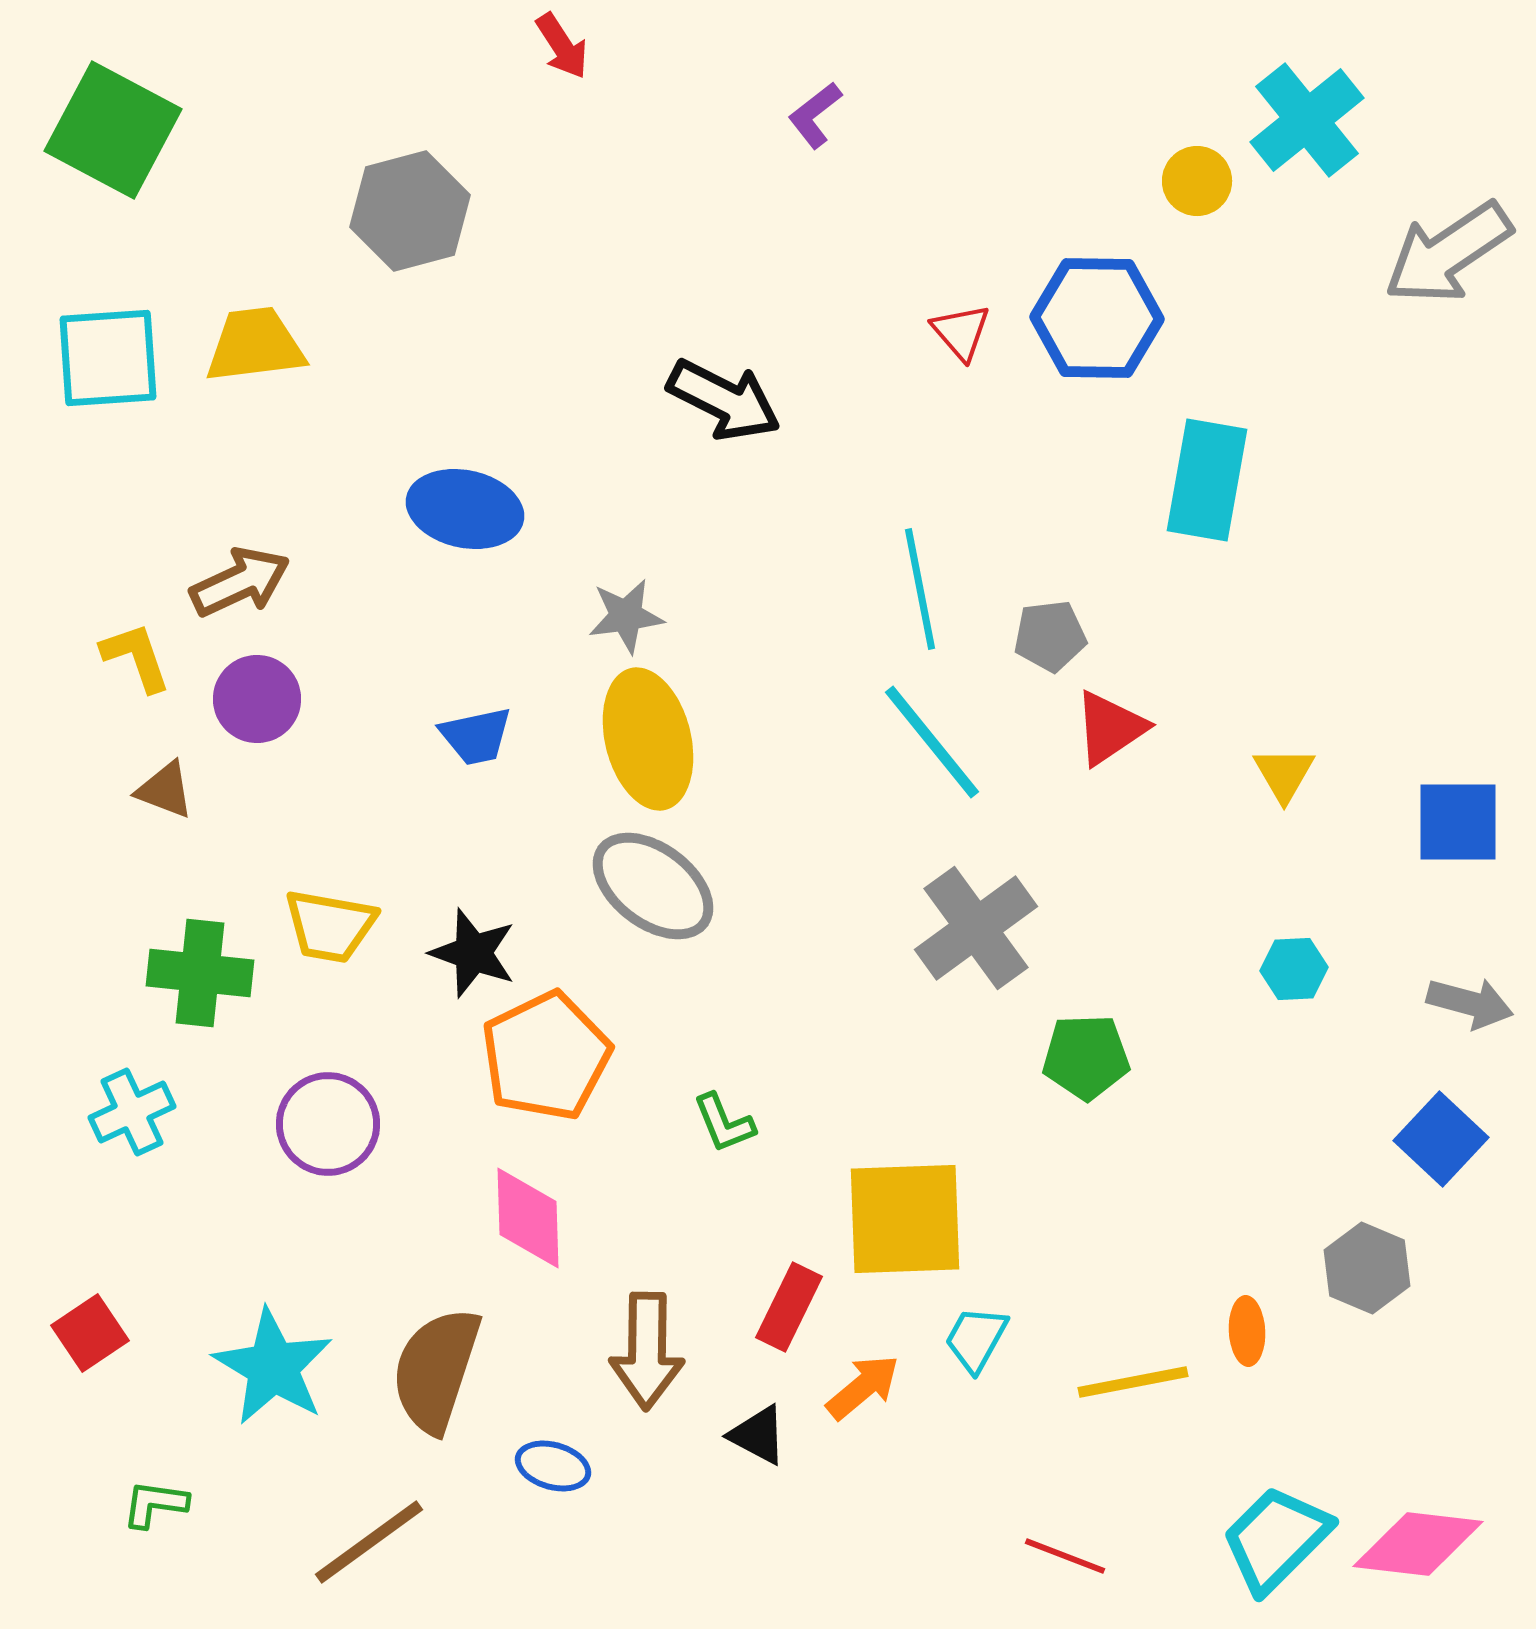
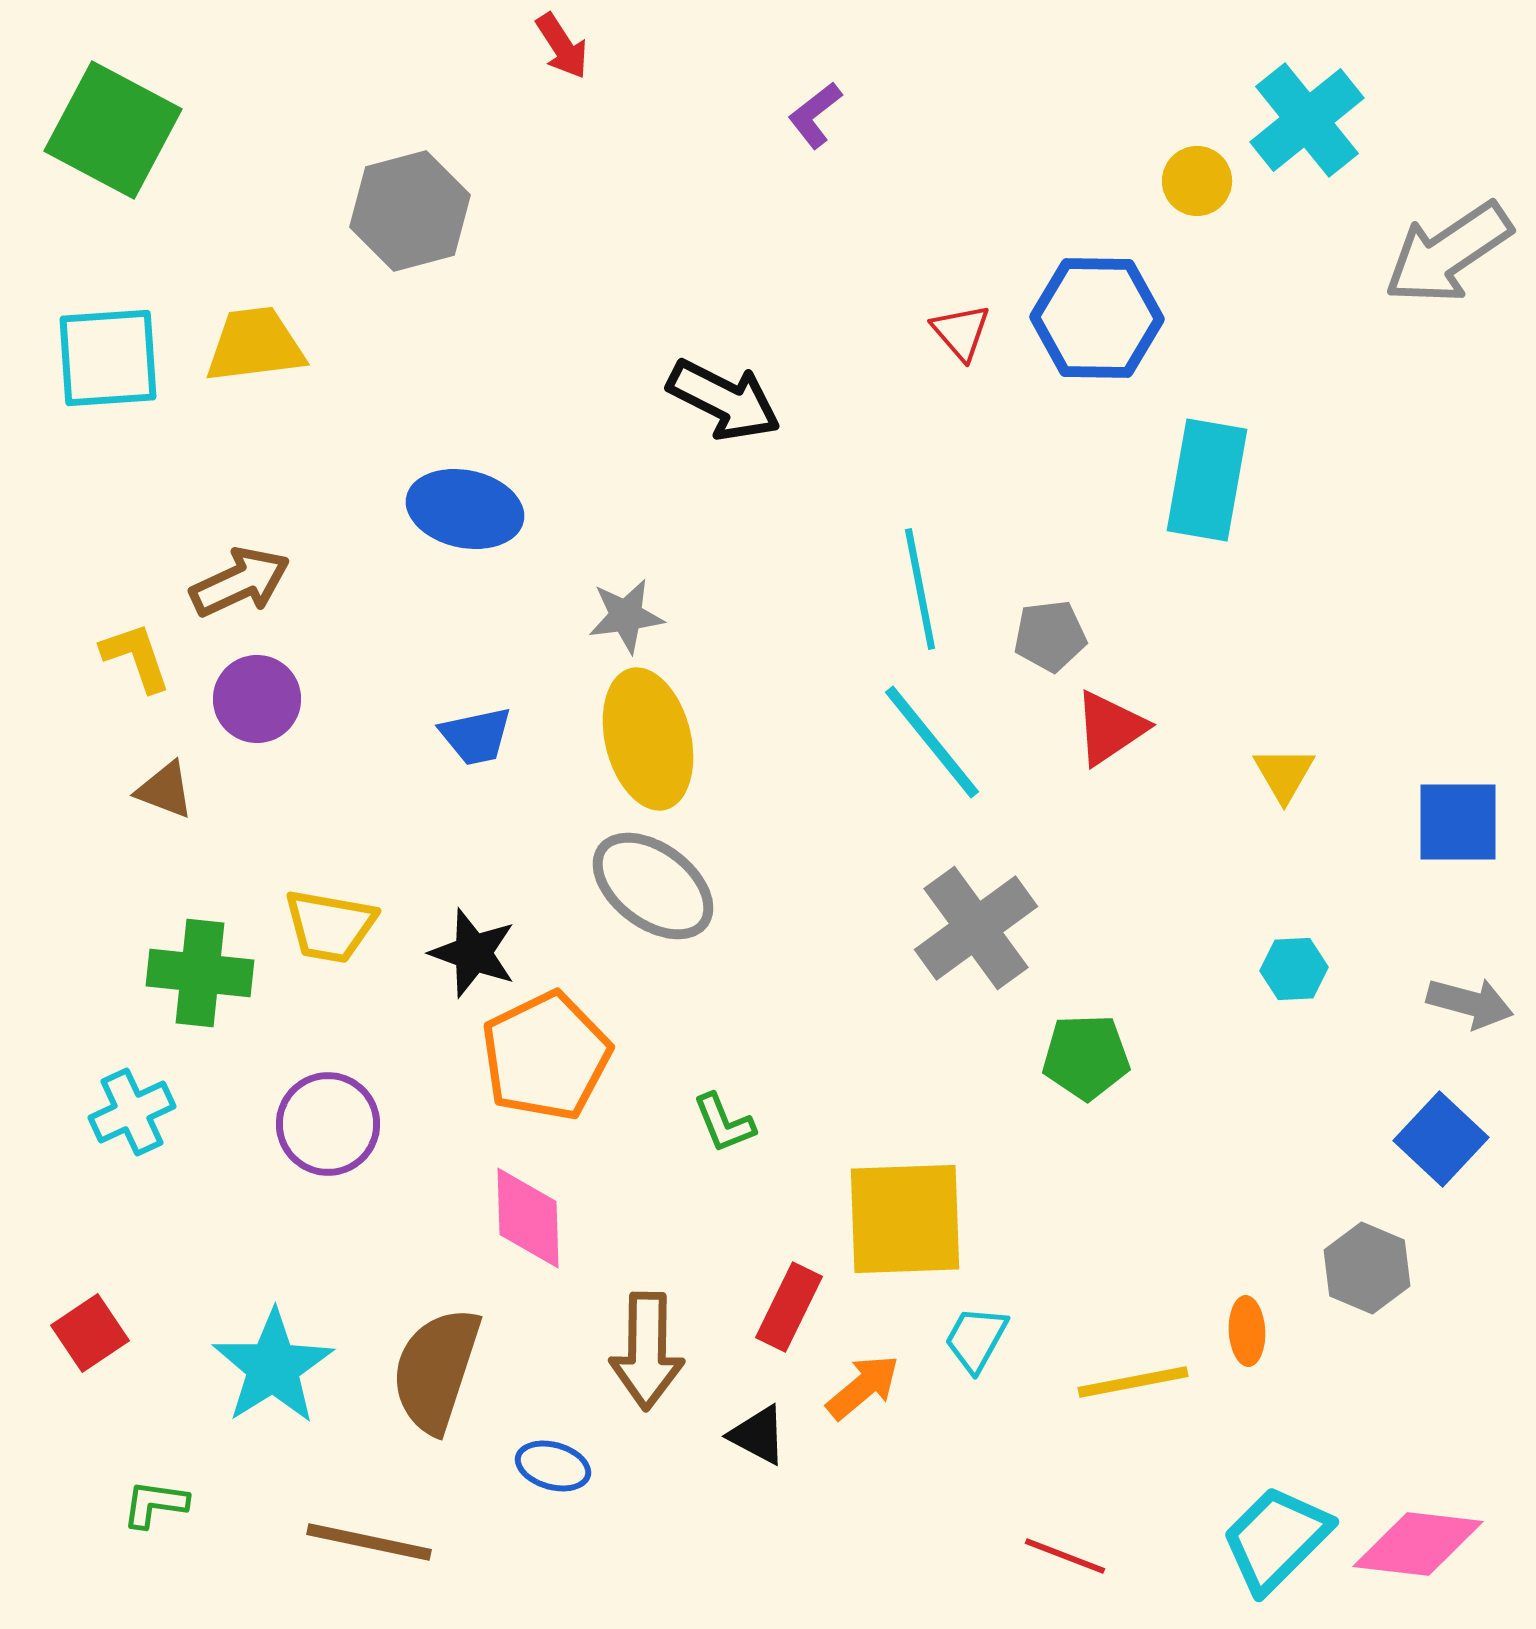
cyan star at (273, 1367): rotated 9 degrees clockwise
brown line at (369, 1542): rotated 48 degrees clockwise
